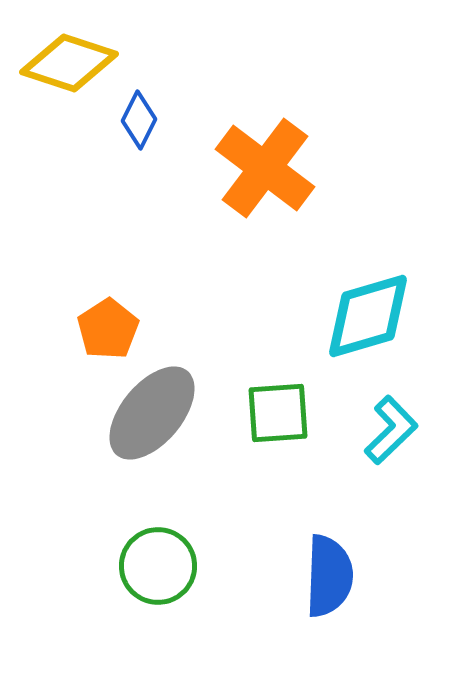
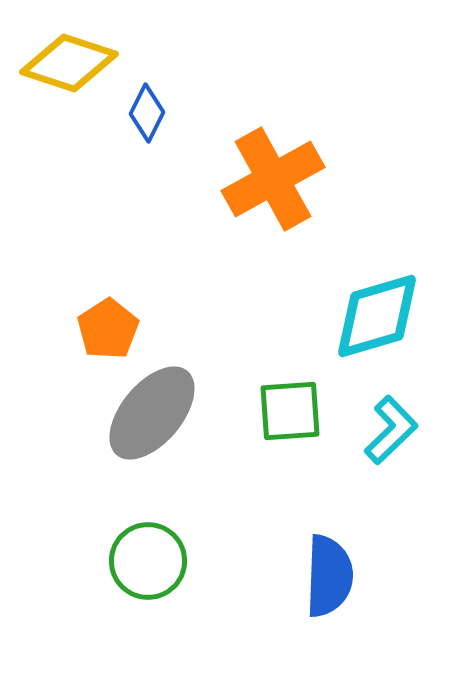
blue diamond: moved 8 px right, 7 px up
orange cross: moved 8 px right, 11 px down; rotated 24 degrees clockwise
cyan diamond: moved 9 px right
green square: moved 12 px right, 2 px up
green circle: moved 10 px left, 5 px up
